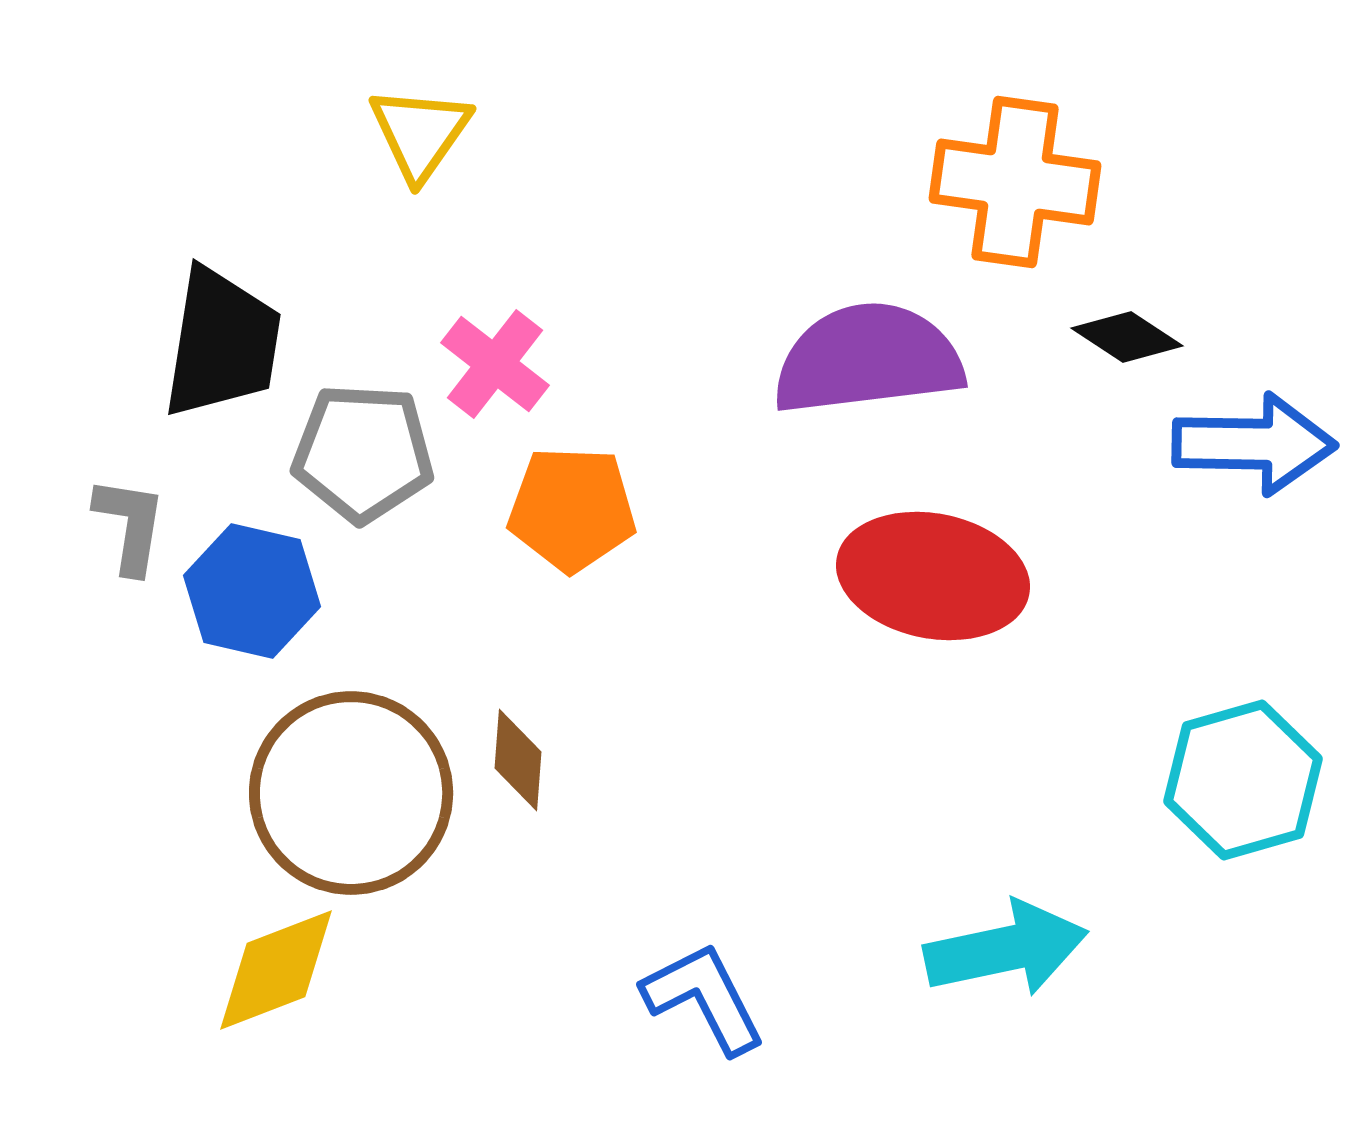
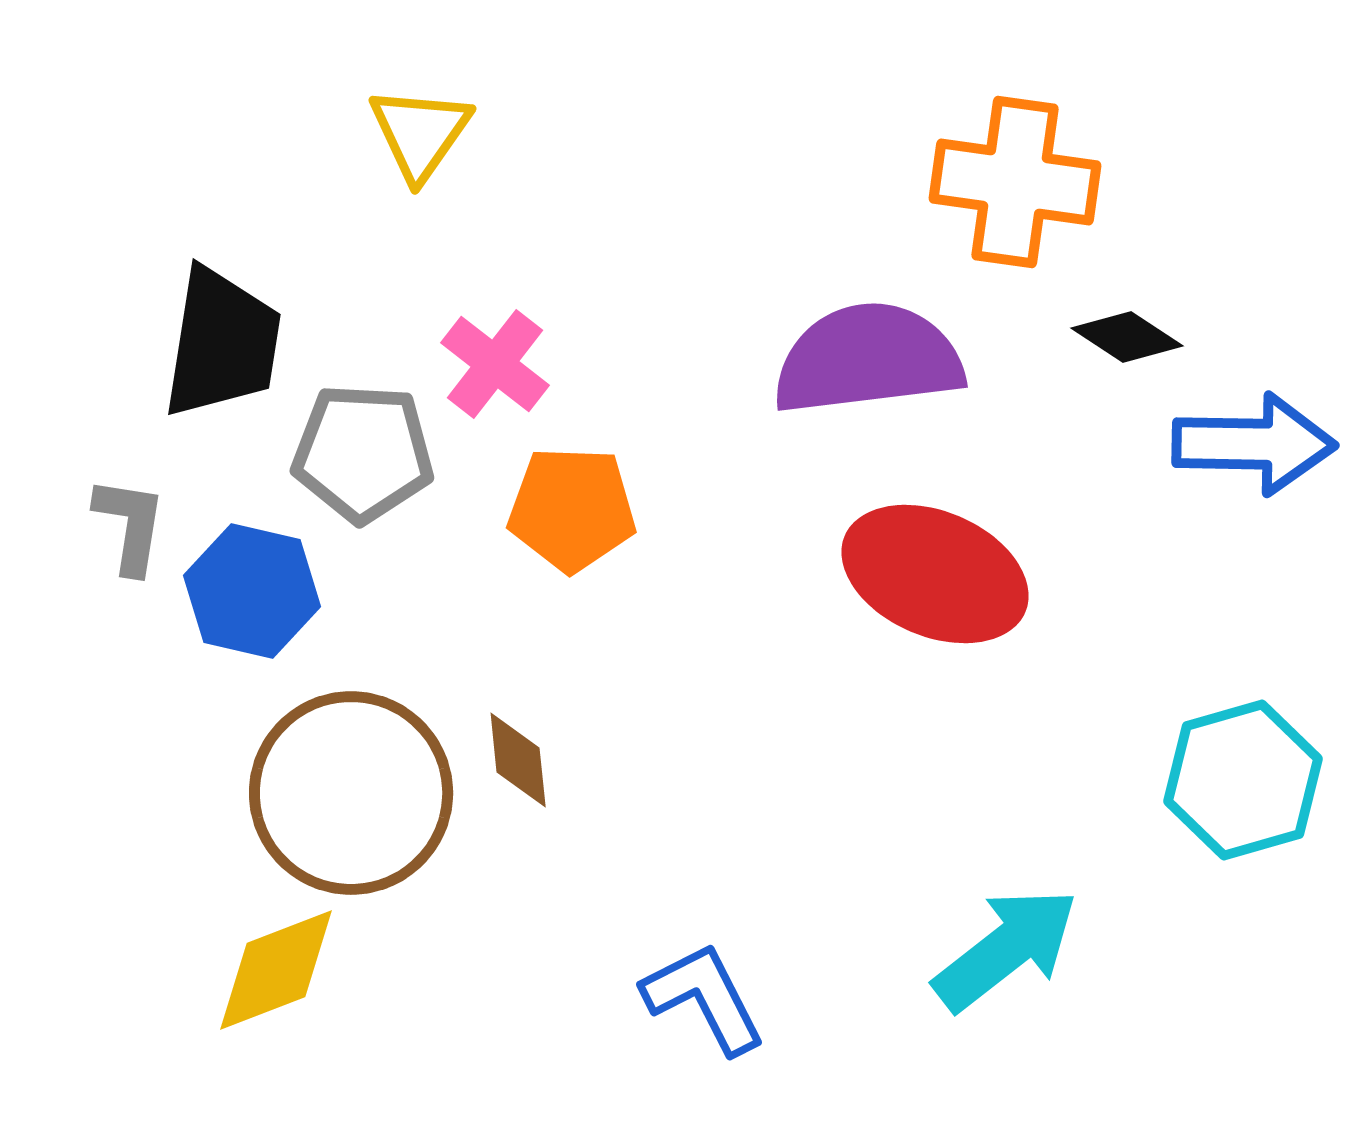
red ellipse: moved 2 px right, 2 px up; rotated 12 degrees clockwise
brown diamond: rotated 10 degrees counterclockwise
cyan arrow: rotated 26 degrees counterclockwise
